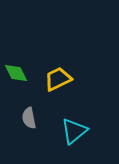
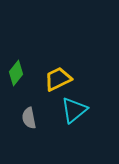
green diamond: rotated 65 degrees clockwise
cyan triangle: moved 21 px up
